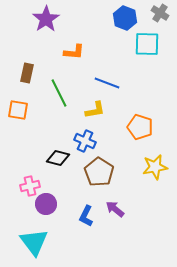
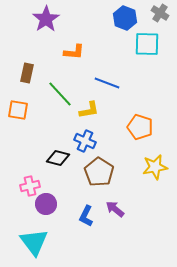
green line: moved 1 px right, 1 px down; rotated 16 degrees counterclockwise
yellow L-shape: moved 6 px left
